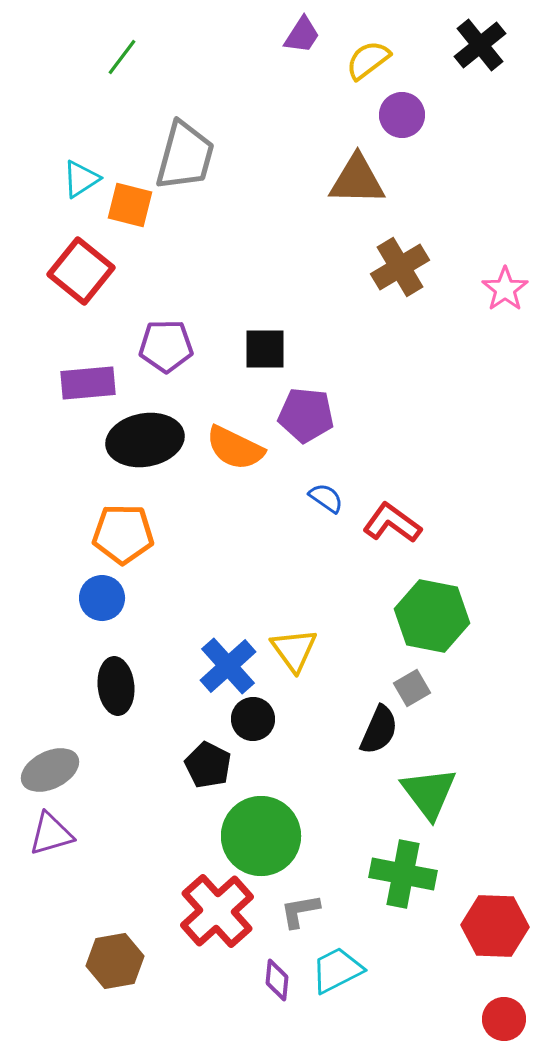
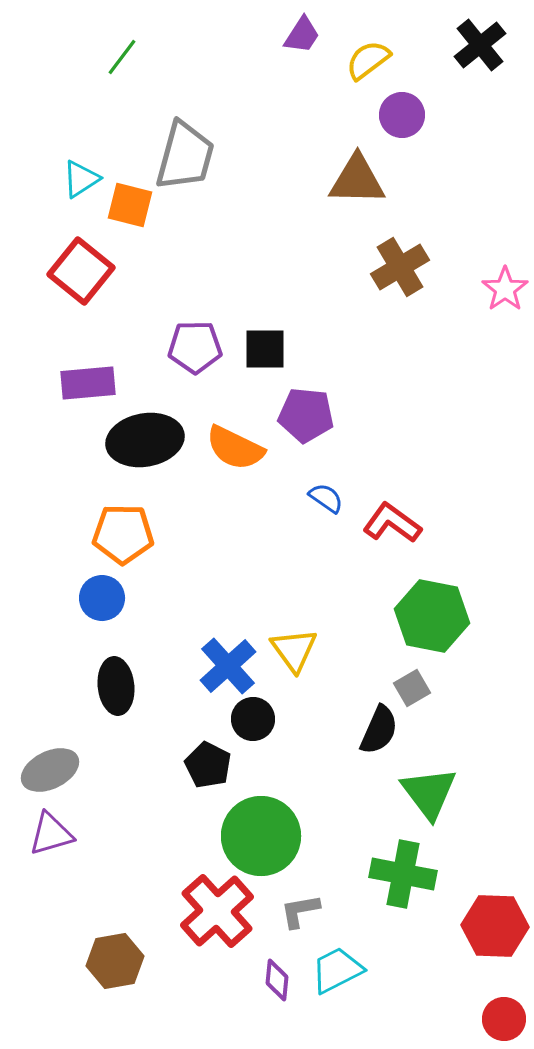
purple pentagon at (166, 346): moved 29 px right, 1 px down
